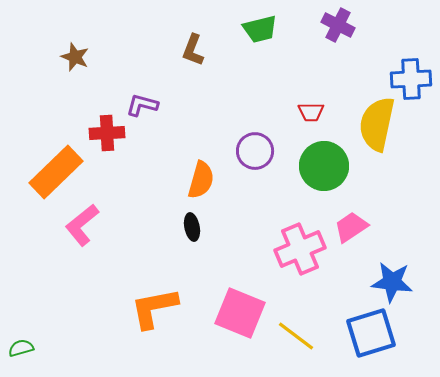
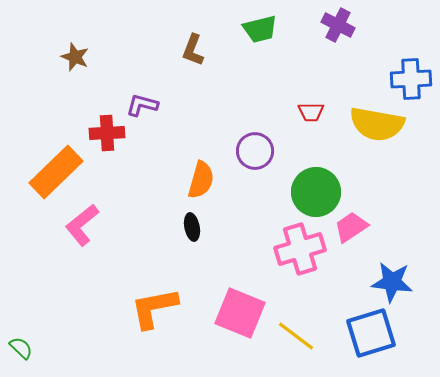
yellow semicircle: rotated 92 degrees counterclockwise
green circle: moved 8 px left, 26 px down
pink cross: rotated 6 degrees clockwise
green semicircle: rotated 60 degrees clockwise
